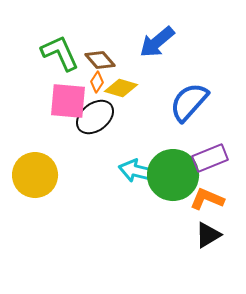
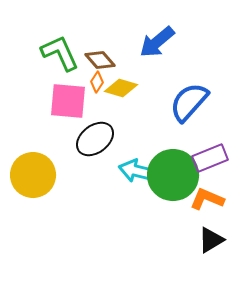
black ellipse: moved 22 px down
yellow circle: moved 2 px left
black triangle: moved 3 px right, 5 px down
